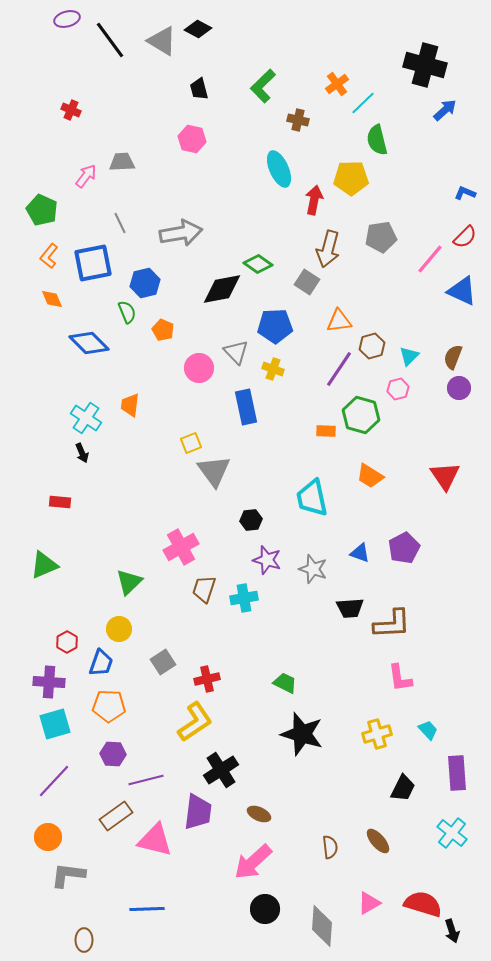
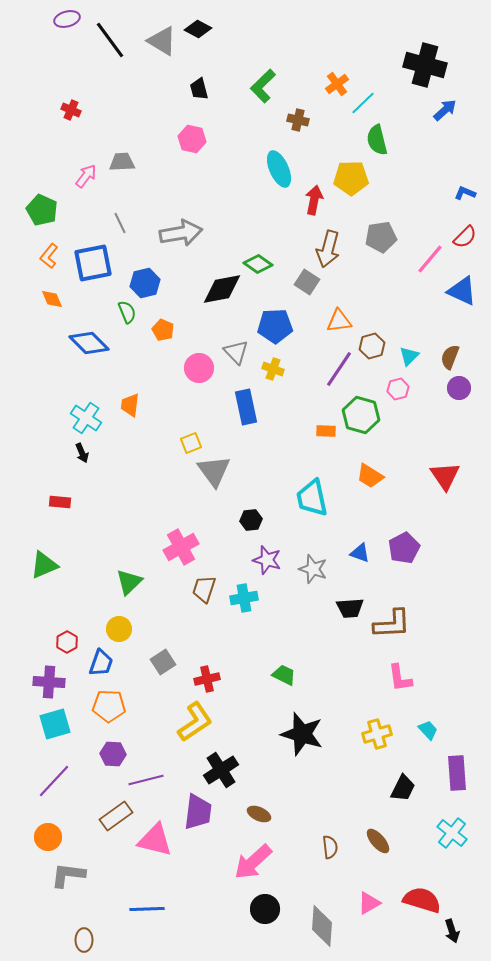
brown semicircle at (453, 357): moved 3 px left
green trapezoid at (285, 683): moved 1 px left, 8 px up
red semicircle at (423, 904): moved 1 px left, 4 px up
